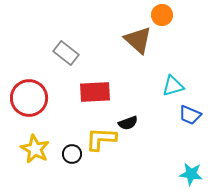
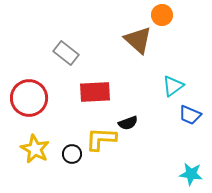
cyan triangle: rotated 20 degrees counterclockwise
